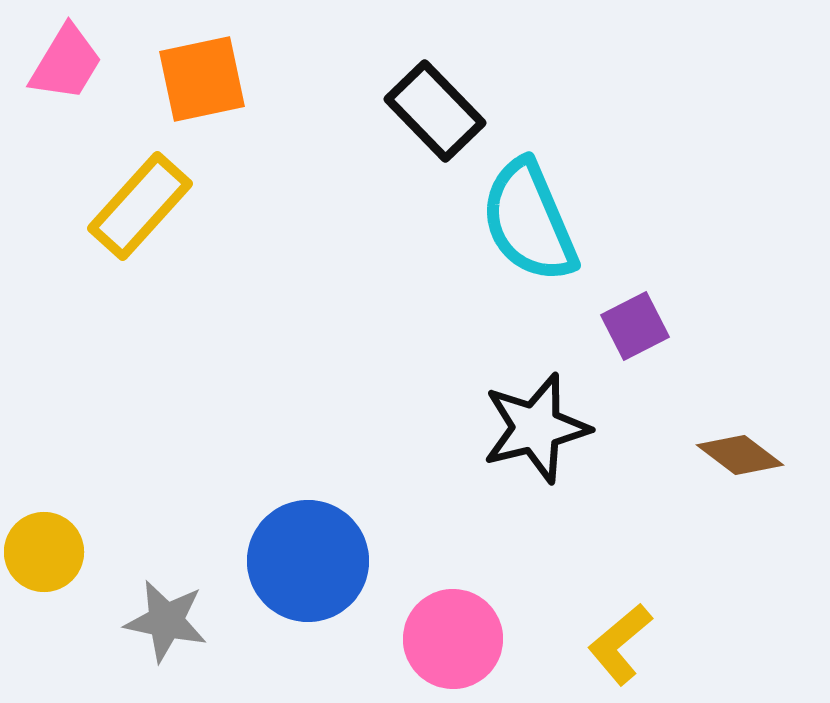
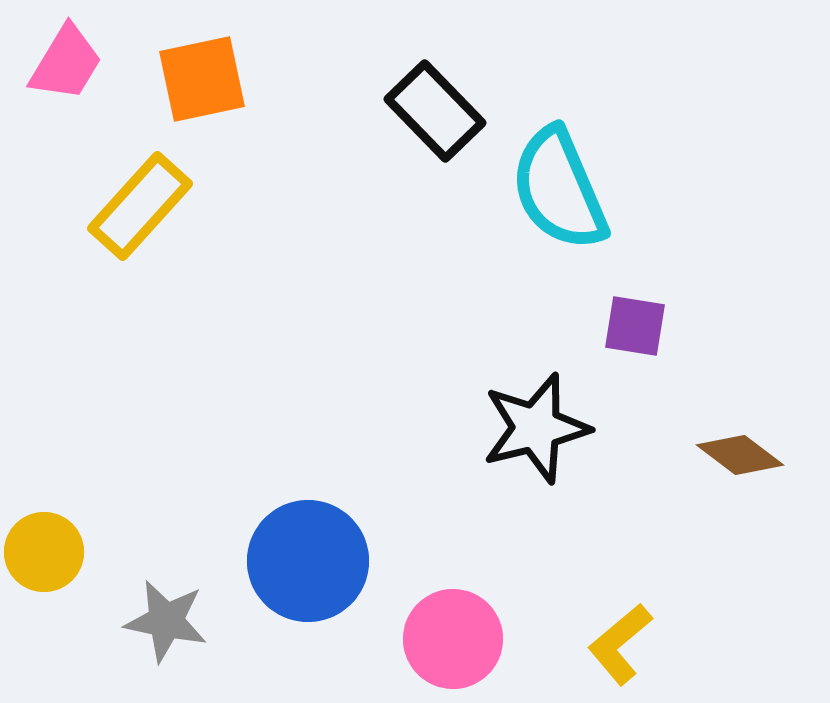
cyan semicircle: moved 30 px right, 32 px up
purple square: rotated 36 degrees clockwise
